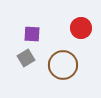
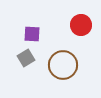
red circle: moved 3 px up
